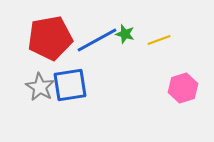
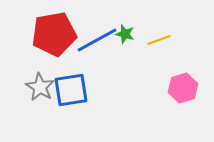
red pentagon: moved 4 px right, 4 px up
blue square: moved 1 px right, 5 px down
